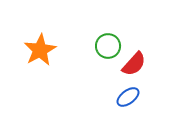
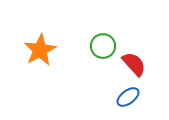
green circle: moved 5 px left
red semicircle: rotated 84 degrees counterclockwise
